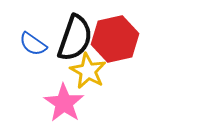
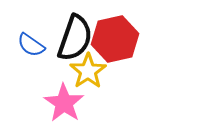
blue semicircle: moved 2 px left, 1 px down
yellow star: rotated 9 degrees clockwise
